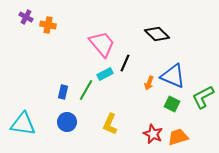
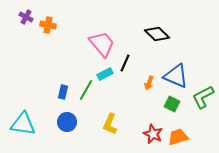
blue triangle: moved 3 px right
